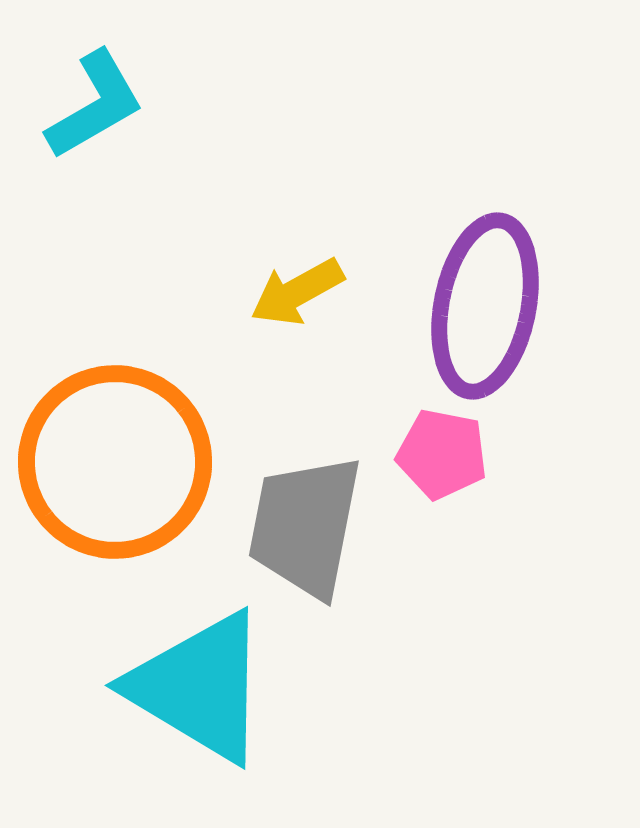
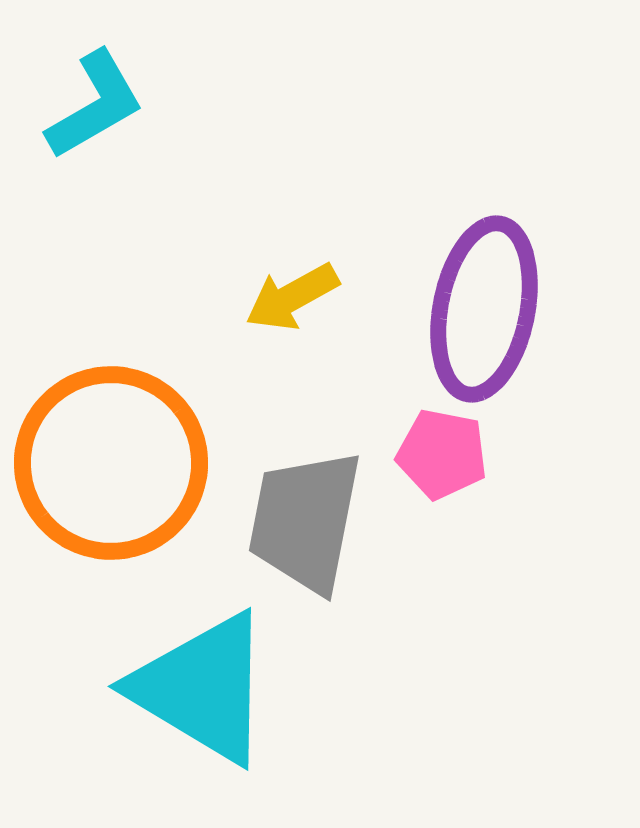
yellow arrow: moved 5 px left, 5 px down
purple ellipse: moved 1 px left, 3 px down
orange circle: moved 4 px left, 1 px down
gray trapezoid: moved 5 px up
cyan triangle: moved 3 px right, 1 px down
